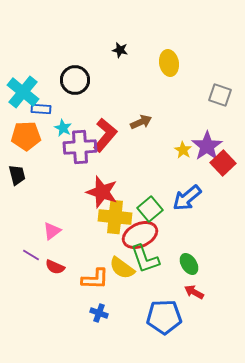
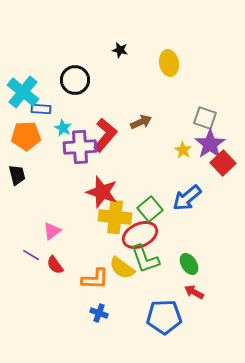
gray square: moved 15 px left, 23 px down
purple star: moved 3 px right, 2 px up
red semicircle: moved 2 px up; rotated 30 degrees clockwise
